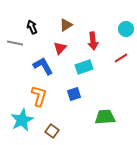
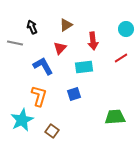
cyan rectangle: rotated 12 degrees clockwise
green trapezoid: moved 10 px right
